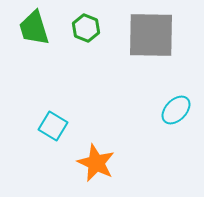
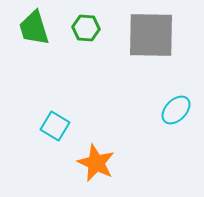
green hexagon: rotated 16 degrees counterclockwise
cyan square: moved 2 px right
